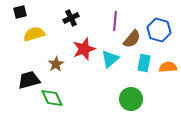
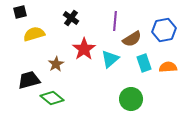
black cross: rotated 28 degrees counterclockwise
blue hexagon: moved 5 px right; rotated 25 degrees counterclockwise
brown semicircle: rotated 18 degrees clockwise
red star: rotated 15 degrees counterclockwise
cyan rectangle: rotated 30 degrees counterclockwise
green diamond: rotated 25 degrees counterclockwise
